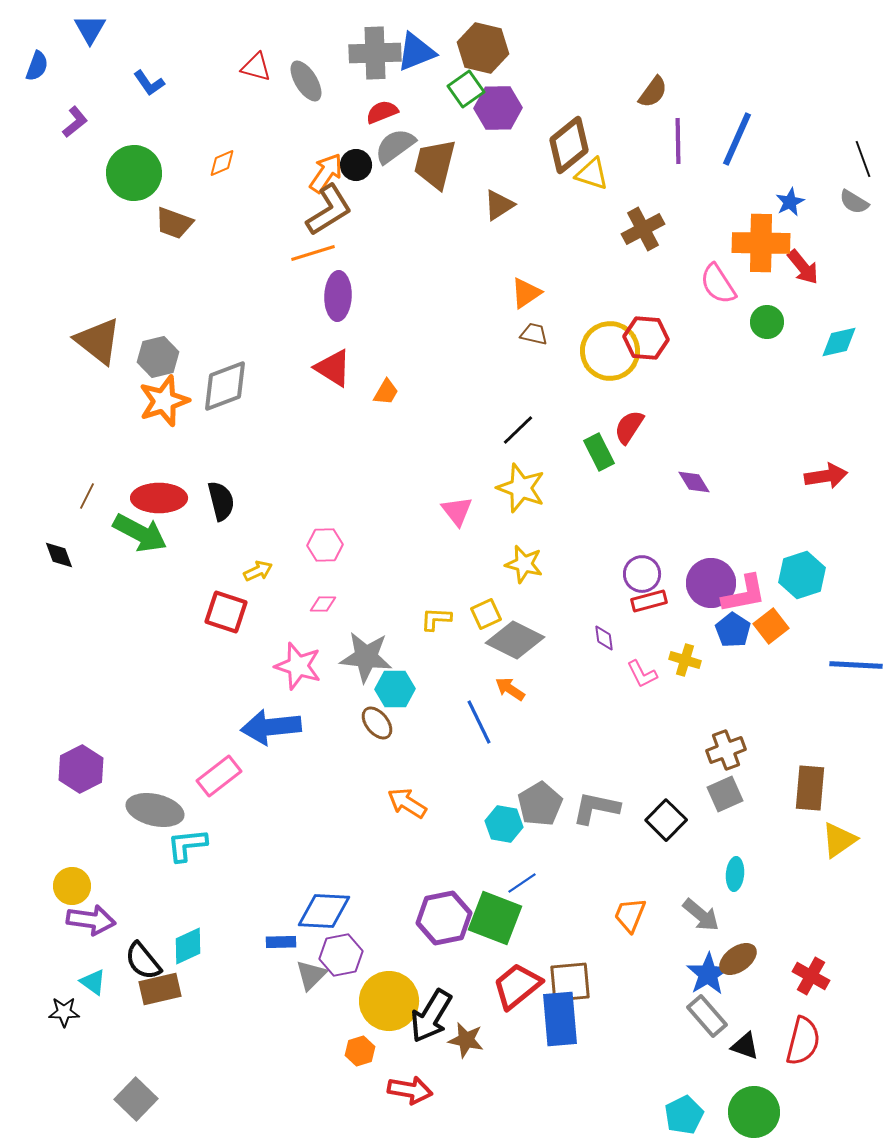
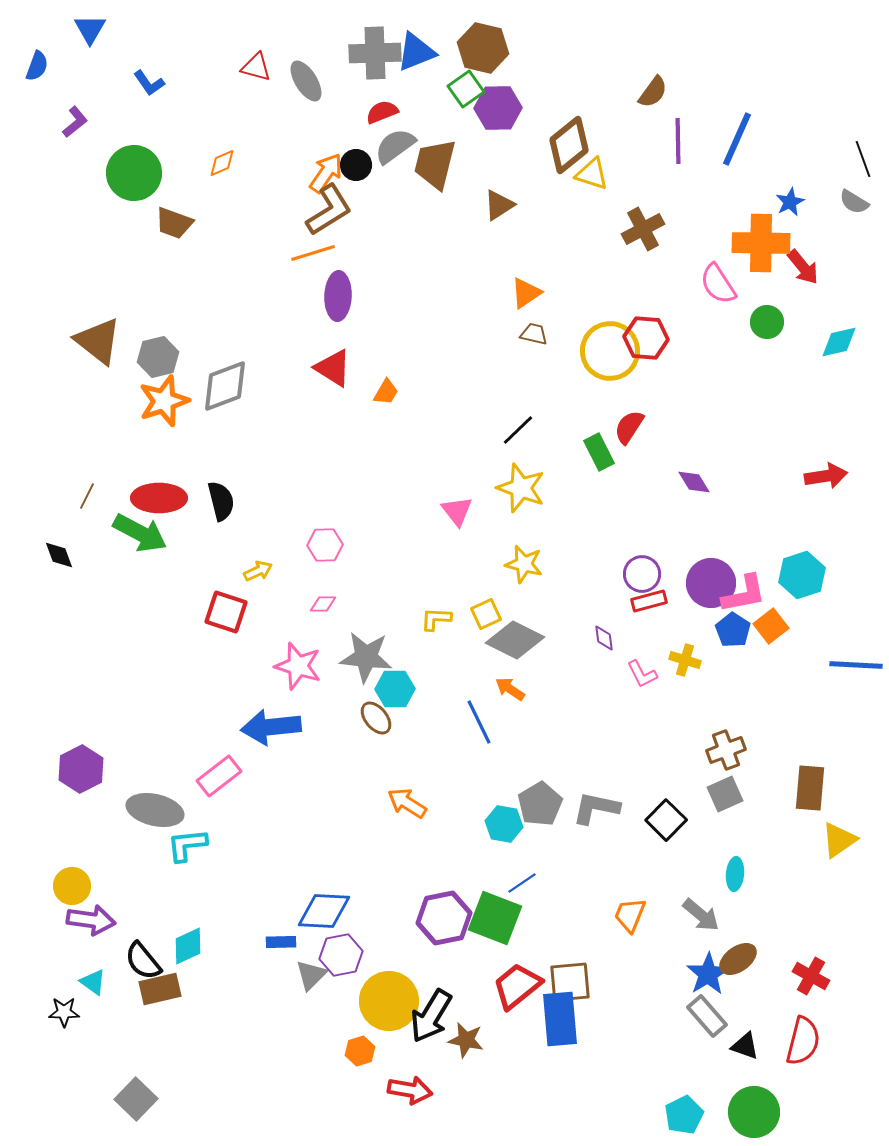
brown ellipse at (377, 723): moved 1 px left, 5 px up
